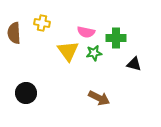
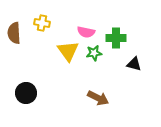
brown arrow: moved 1 px left
